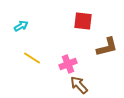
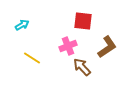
cyan arrow: moved 1 px right, 1 px up
brown L-shape: rotated 20 degrees counterclockwise
pink cross: moved 18 px up
brown arrow: moved 3 px right, 18 px up
